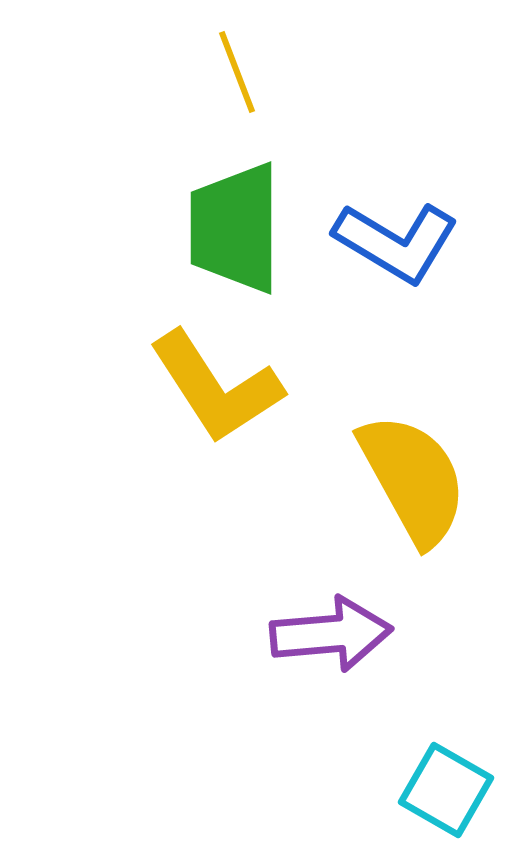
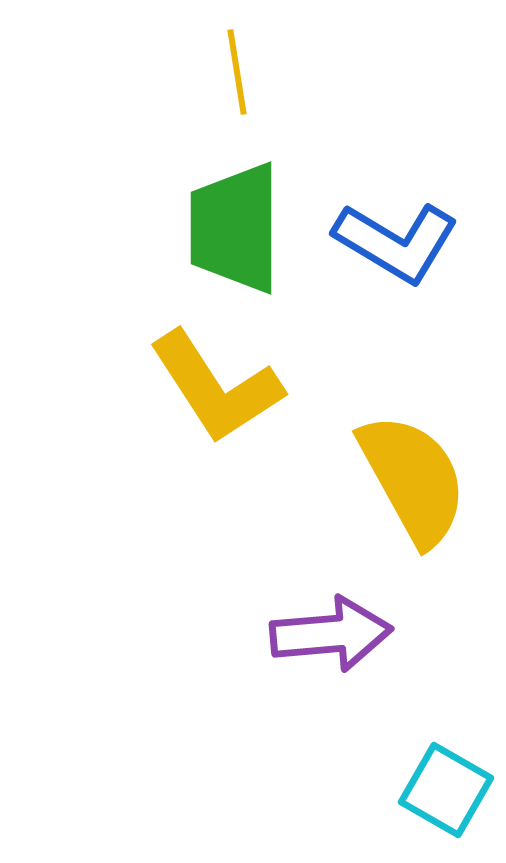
yellow line: rotated 12 degrees clockwise
